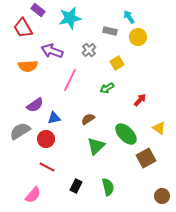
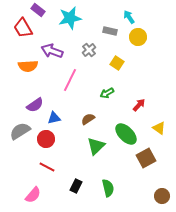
yellow square: rotated 24 degrees counterclockwise
green arrow: moved 5 px down
red arrow: moved 1 px left, 5 px down
green semicircle: moved 1 px down
